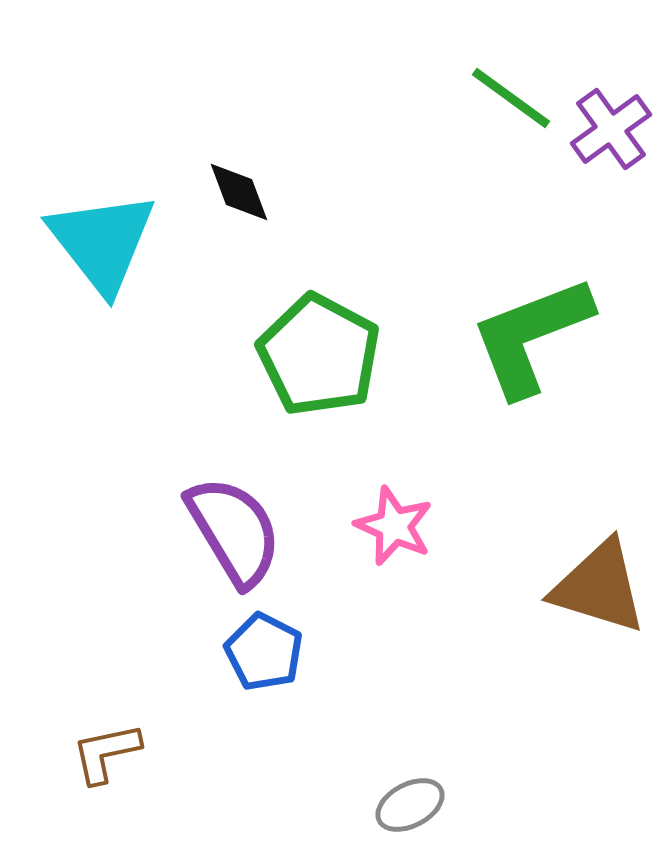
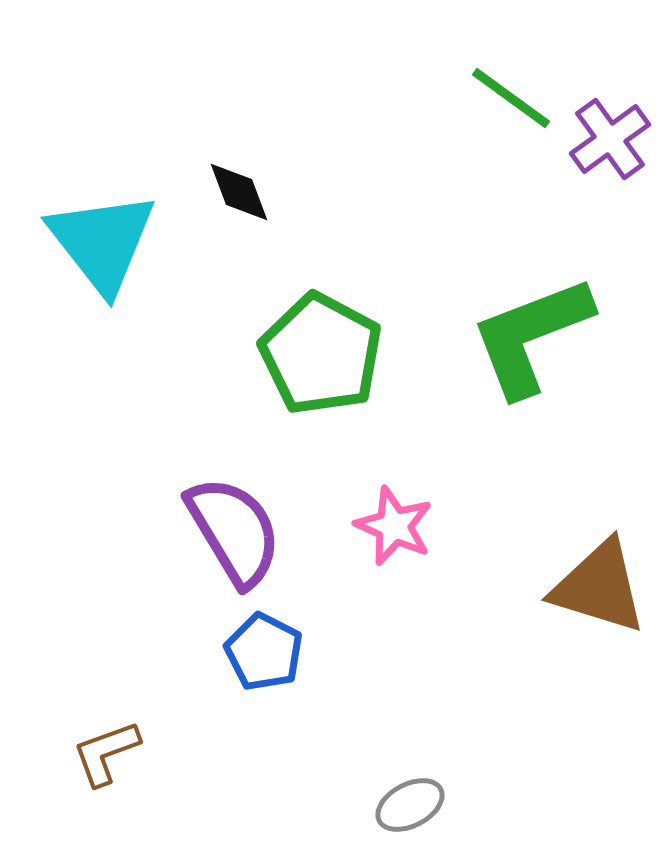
purple cross: moved 1 px left, 10 px down
green pentagon: moved 2 px right, 1 px up
brown L-shape: rotated 8 degrees counterclockwise
